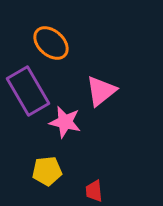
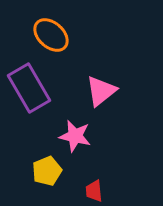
orange ellipse: moved 8 px up
purple rectangle: moved 1 px right, 3 px up
pink star: moved 10 px right, 14 px down
yellow pentagon: rotated 16 degrees counterclockwise
